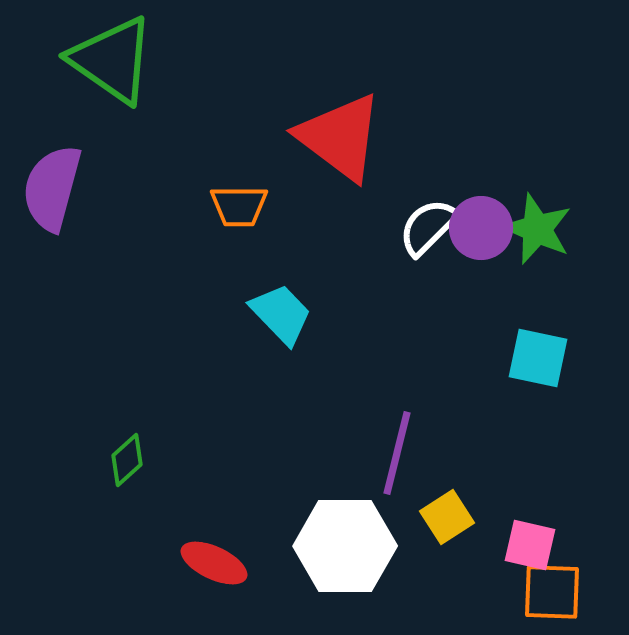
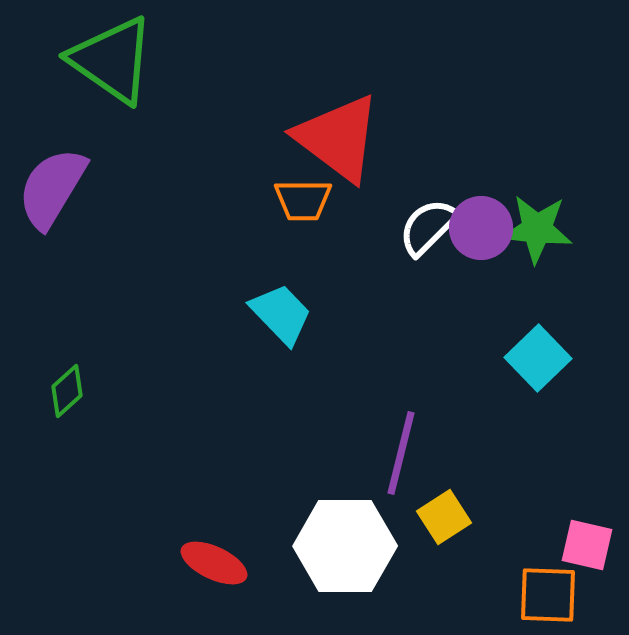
red triangle: moved 2 px left, 1 px down
purple semicircle: rotated 16 degrees clockwise
orange trapezoid: moved 64 px right, 6 px up
green star: rotated 18 degrees counterclockwise
cyan square: rotated 34 degrees clockwise
purple line: moved 4 px right
green diamond: moved 60 px left, 69 px up
yellow square: moved 3 px left
pink square: moved 57 px right
orange square: moved 4 px left, 3 px down
